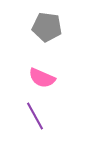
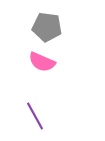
pink semicircle: moved 16 px up
